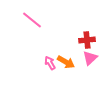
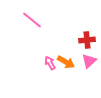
pink triangle: moved 1 px left, 3 px down
